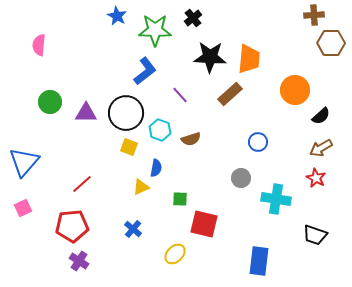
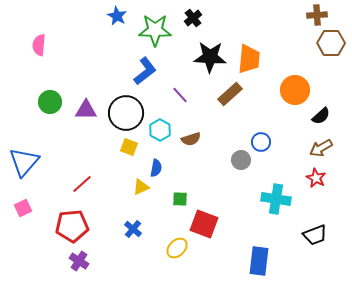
brown cross: moved 3 px right
purple triangle: moved 3 px up
cyan hexagon: rotated 10 degrees clockwise
blue circle: moved 3 px right
gray circle: moved 18 px up
red square: rotated 8 degrees clockwise
black trapezoid: rotated 40 degrees counterclockwise
yellow ellipse: moved 2 px right, 6 px up
